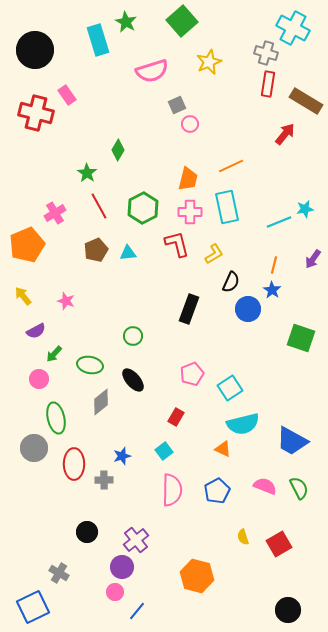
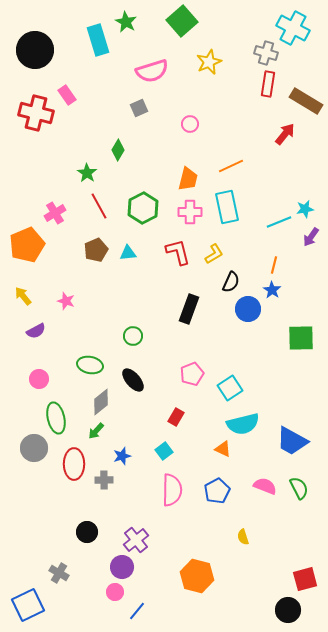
gray square at (177, 105): moved 38 px left, 3 px down
red L-shape at (177, 244): moved 1 px right, 8 px down
purple arrow at (313, 259): moved 2 px left, 22 px up
green square at (301, 338): rotated 20 degrees counterclockwise
green arrow at (54, 354): moved 42 px right, 77 px down
red square at (279, 544): moved 26 px right, 35 px down; rotated 15 degrees clockwise
blue square at (33, 607): moved 5 px left, 2 px up
